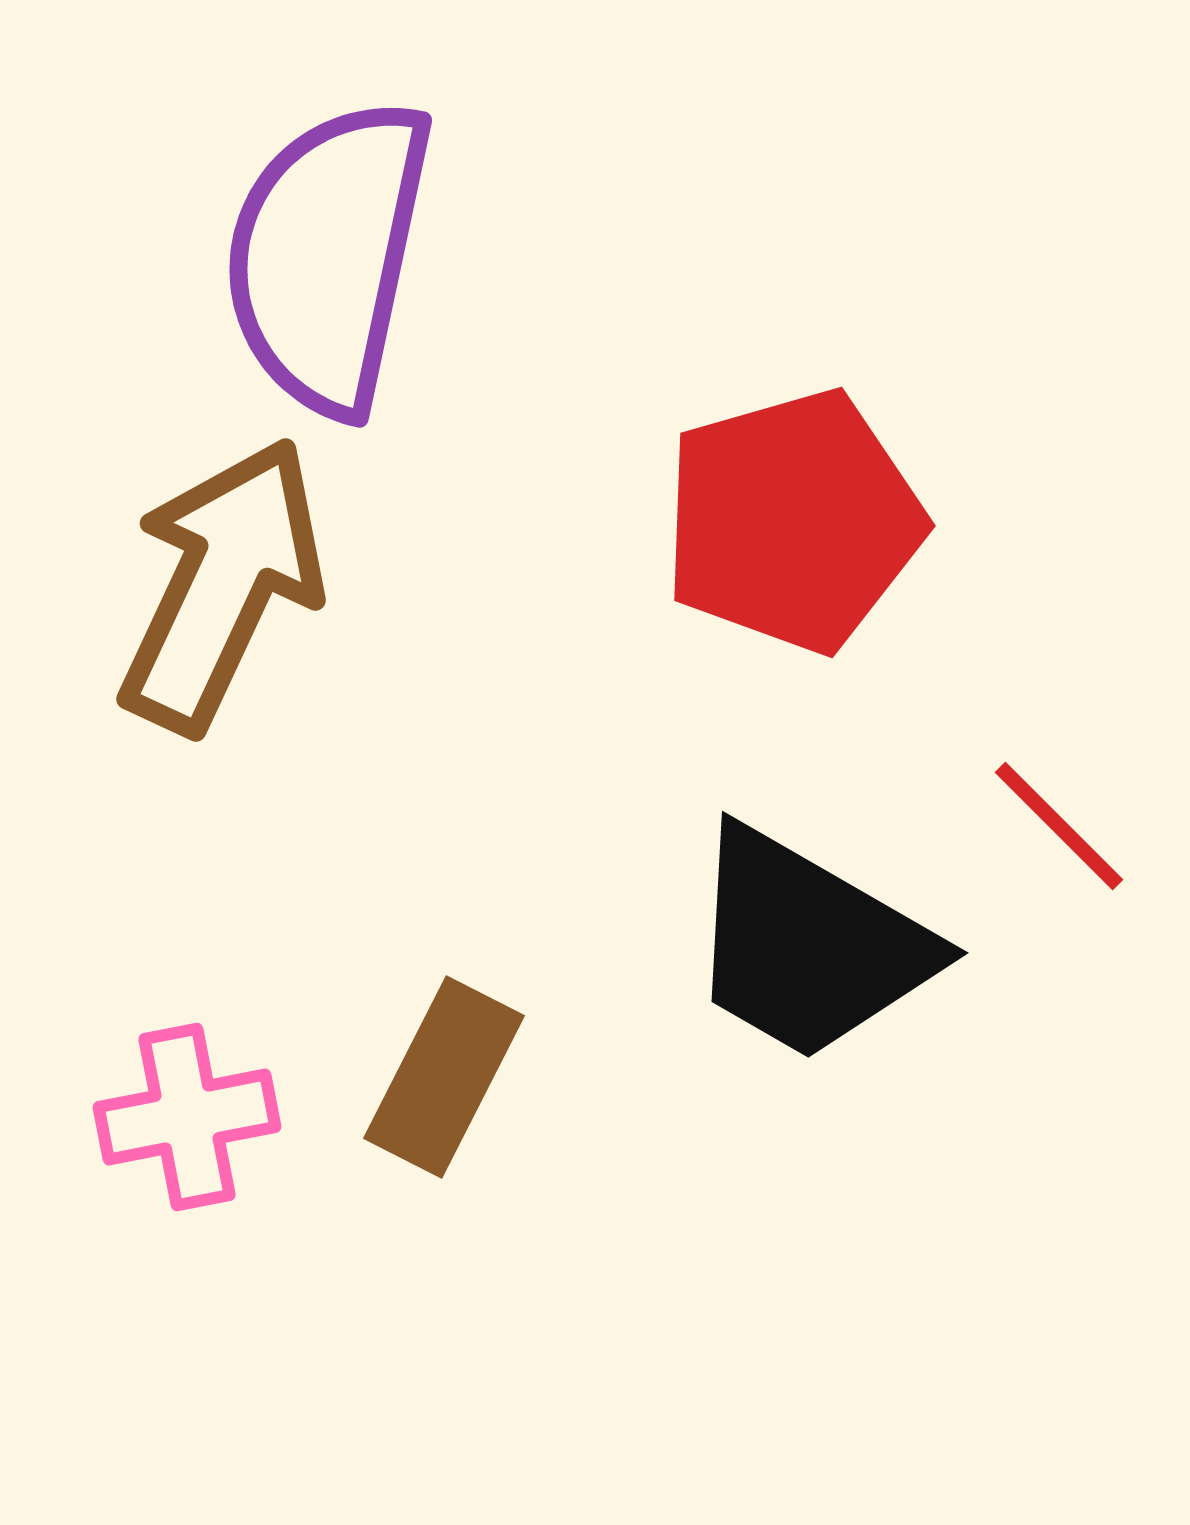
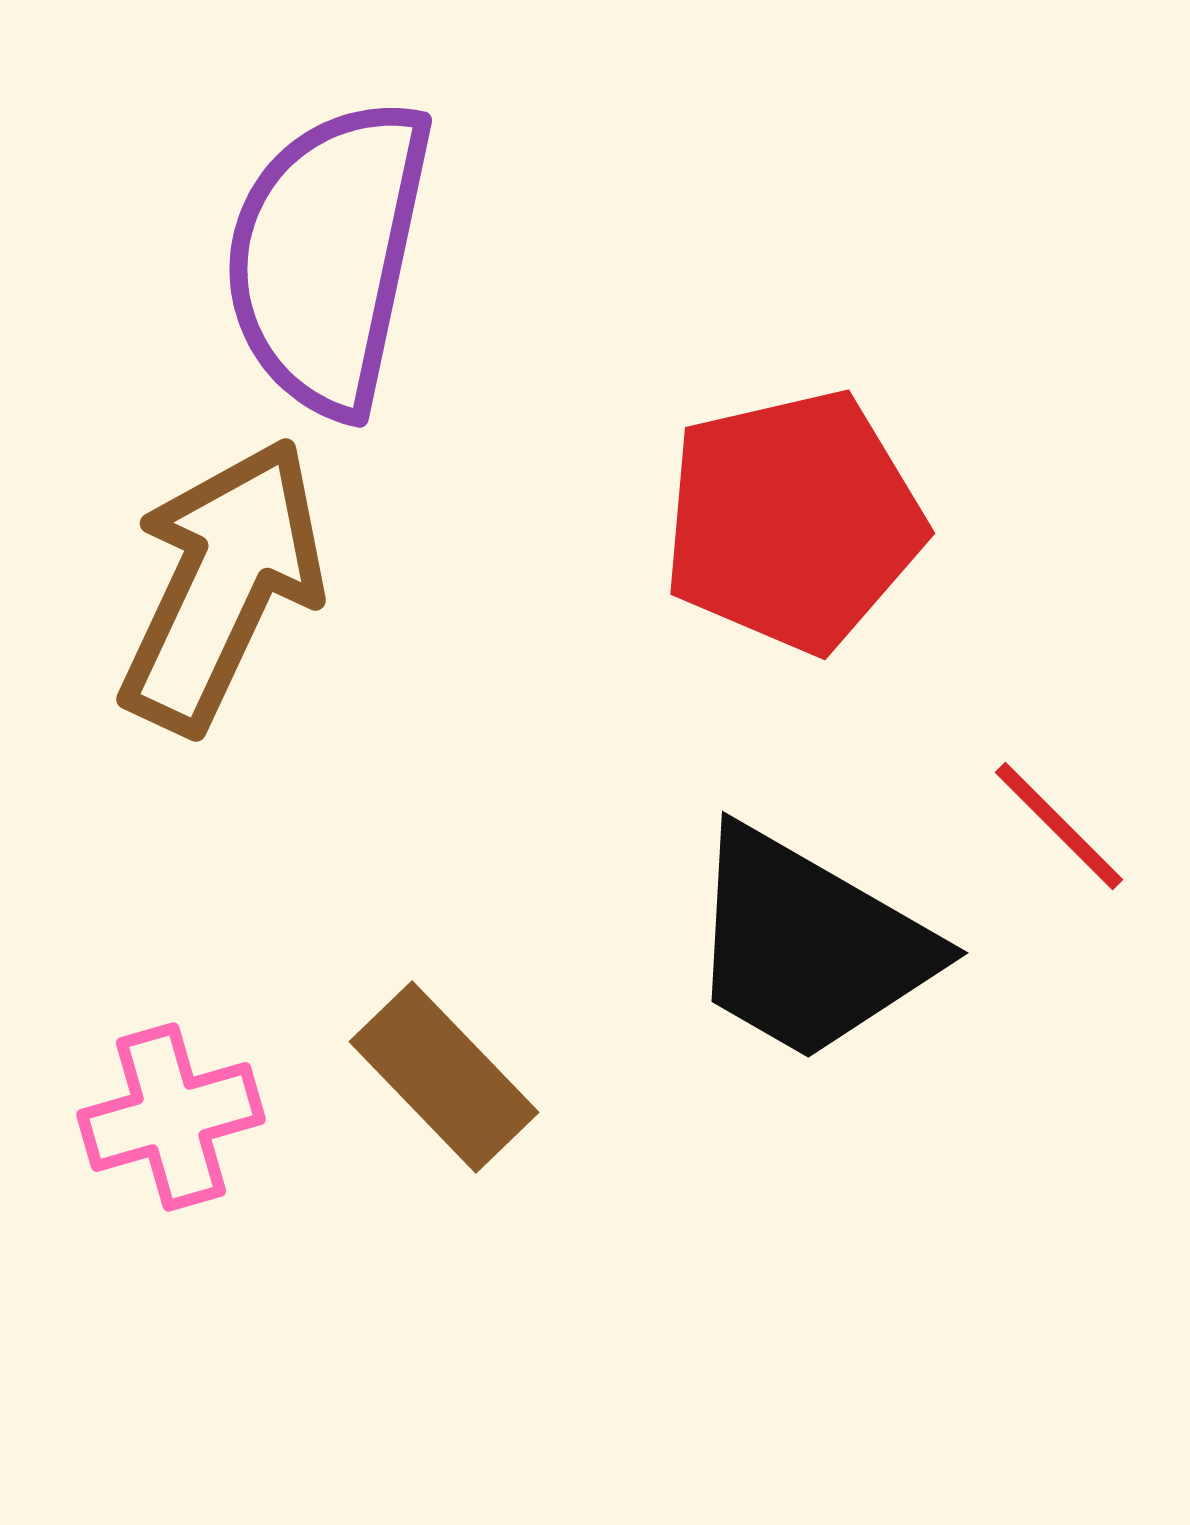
red pentagon: rotated 3 degrees clockwise
brown rectangle: rotated 71 degrees counterclockwise
pink cross: moved 16 px left; rotated 5 degrees counterclockwise
